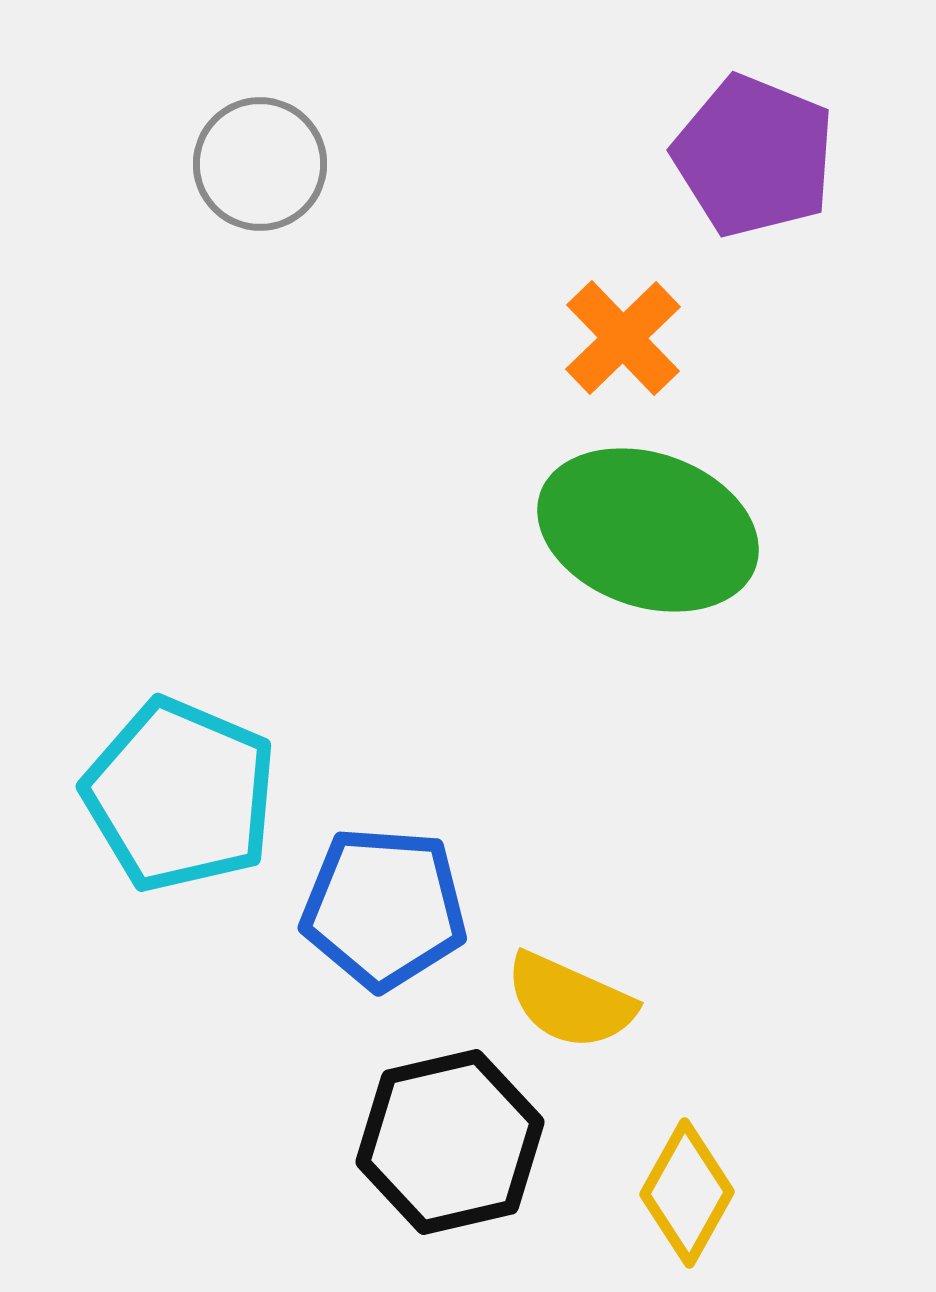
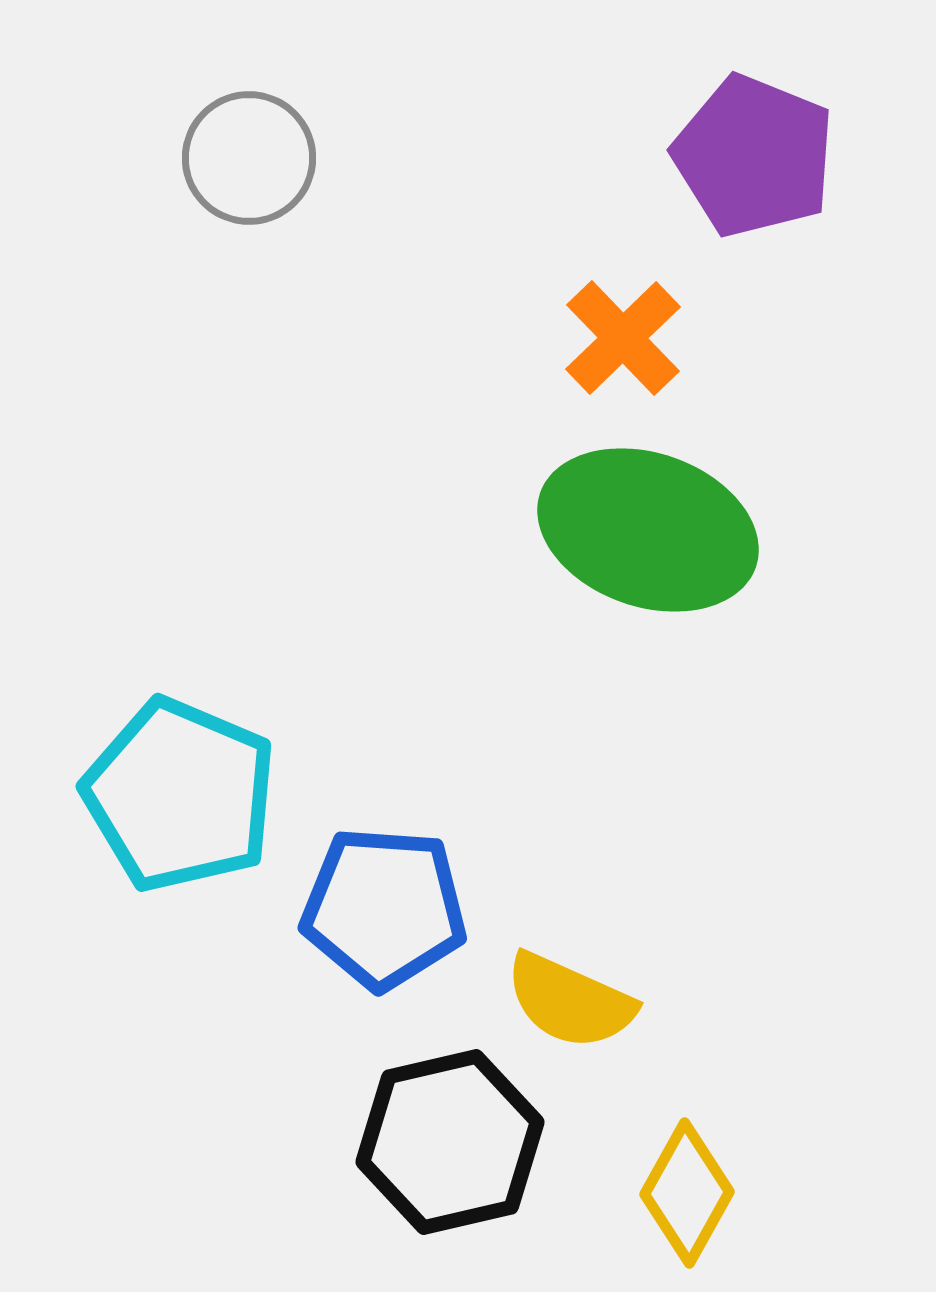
gray circle: moved 11 px left, 6 px up
